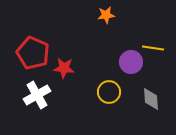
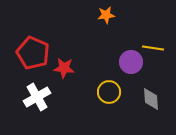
white cross: moved 2 px down
